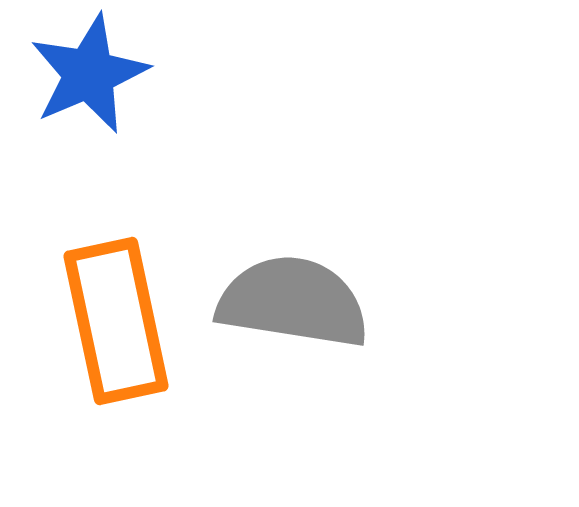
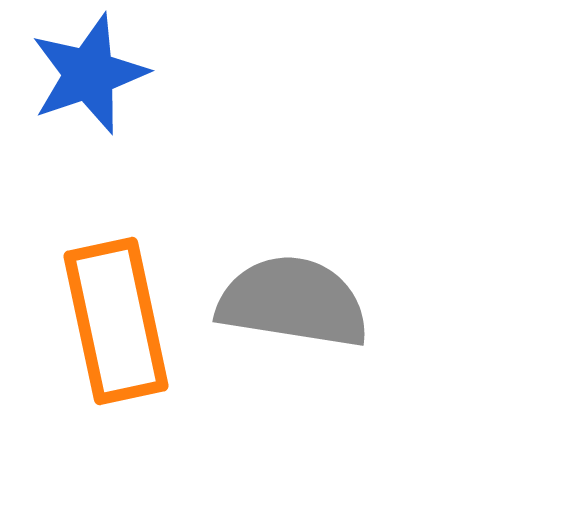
blue star: rotated 4 degrees clockwise
